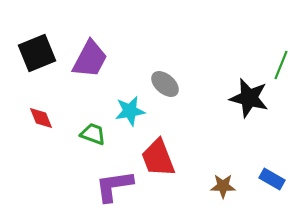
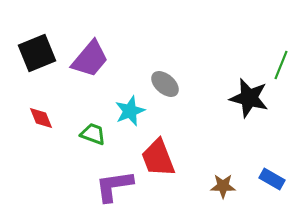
purple trapezoid: rotated 12 degrees clockwise
cyan star: rotated 12 degrees counterclockwise
